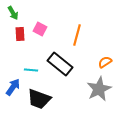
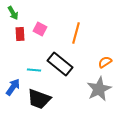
orange line: moved 1 px left, 2 px up
cyan line: moved 3 px right
